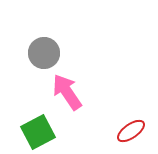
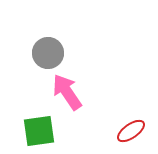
gray circle: moved 4 px right
green square: moved 1 px right, 1 px up; rotated 20 degrees clockwise
